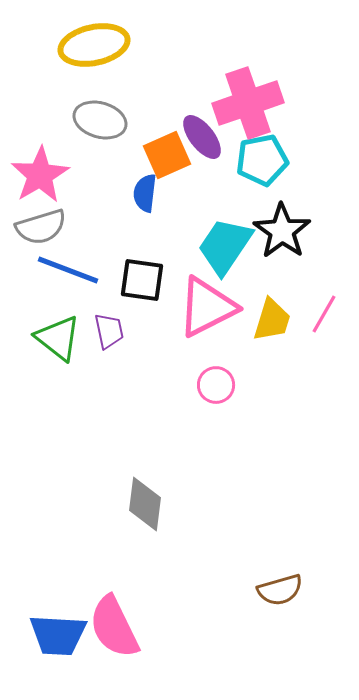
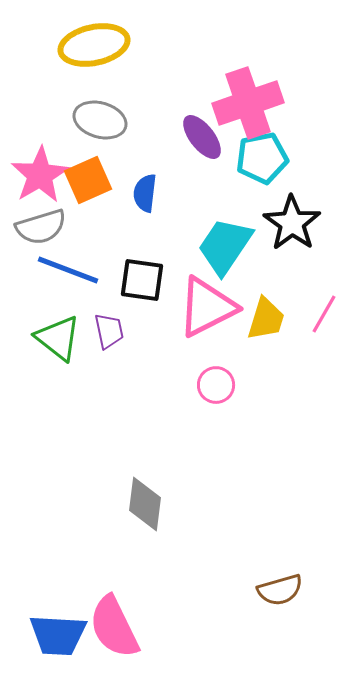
orange square: moved 79 px left, 25 px down
cyan pentagon: moved 2 px up
black star: moved 10 px right, 8 px up
yellow trapezoid: moved 6 px left, 1 px up
